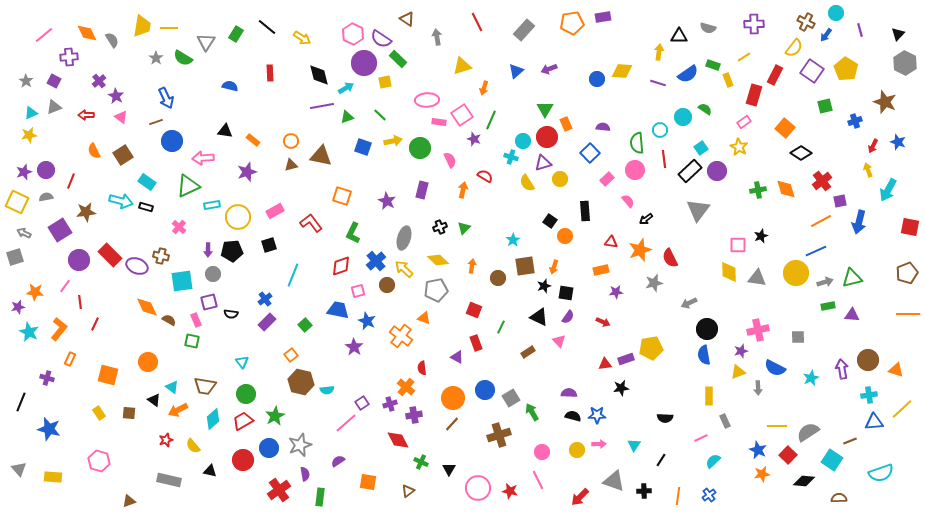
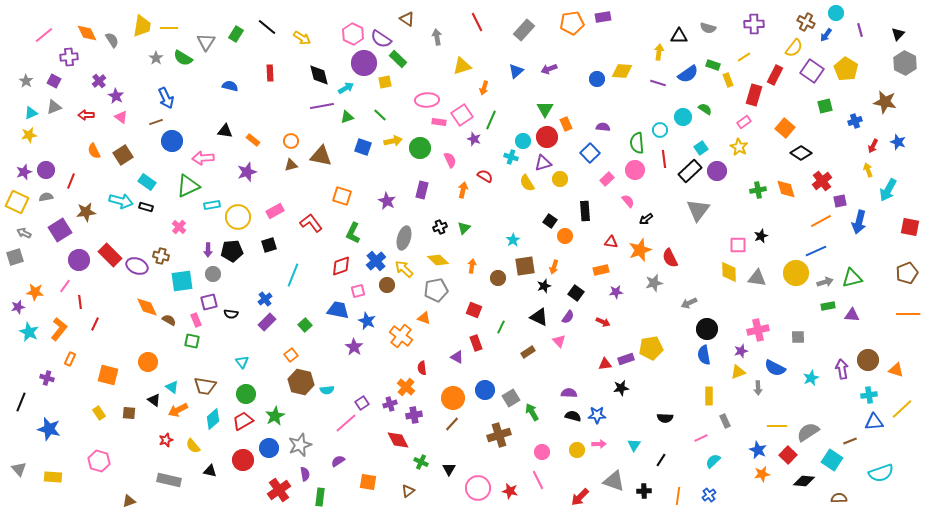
brown star at (885, 102): rotated 10 degrees counterclockwise
black square at (566, 293): moved 10 px right; rotated 28 degrees clockwise
